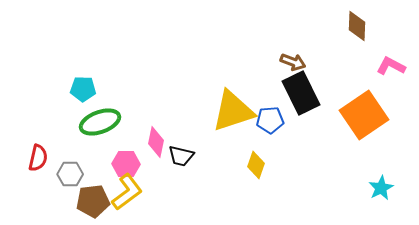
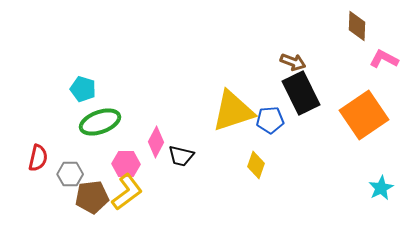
pink L-shape: moved 7 px left, 7 px up
cyan pentagon: rotated 15 degrees clockwise
pink diamond: rotated 16 degrees clockwise
brown pentagon: moved 1 px left, 4 px up
